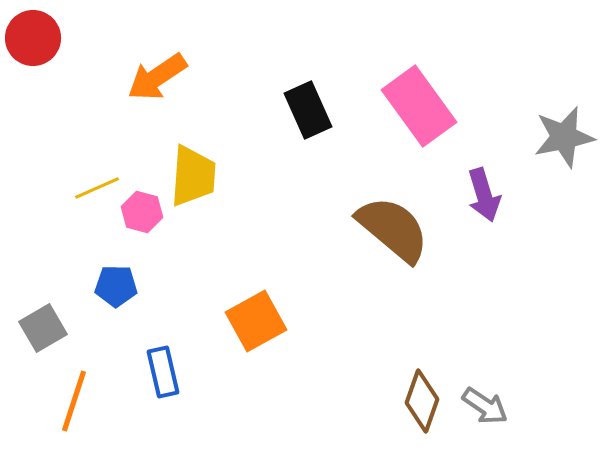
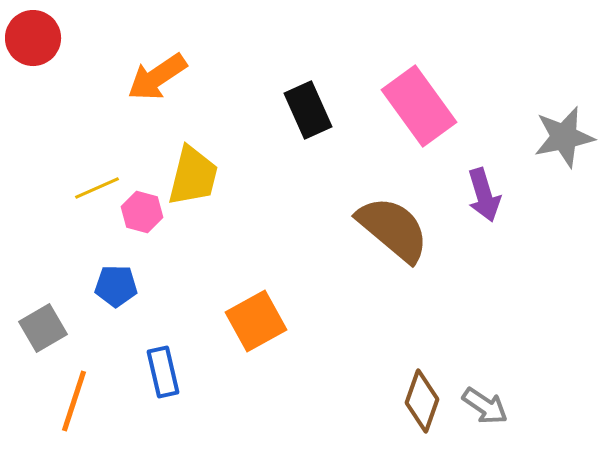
yellow trapezoid: rotated 10 degrees clockwise
